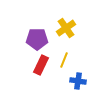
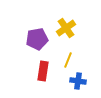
purple pentagon: rotated 10 degrees counterclockwise
yellow line: moved 4 px right
red rectangle: moved 2 px right, 6 px down; rotated 18 degrees counterclockwise
